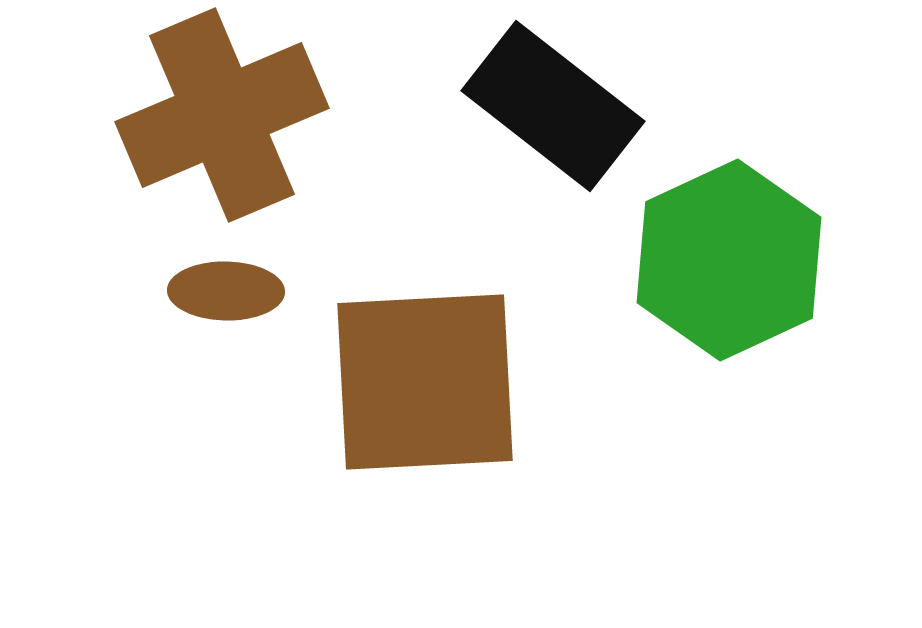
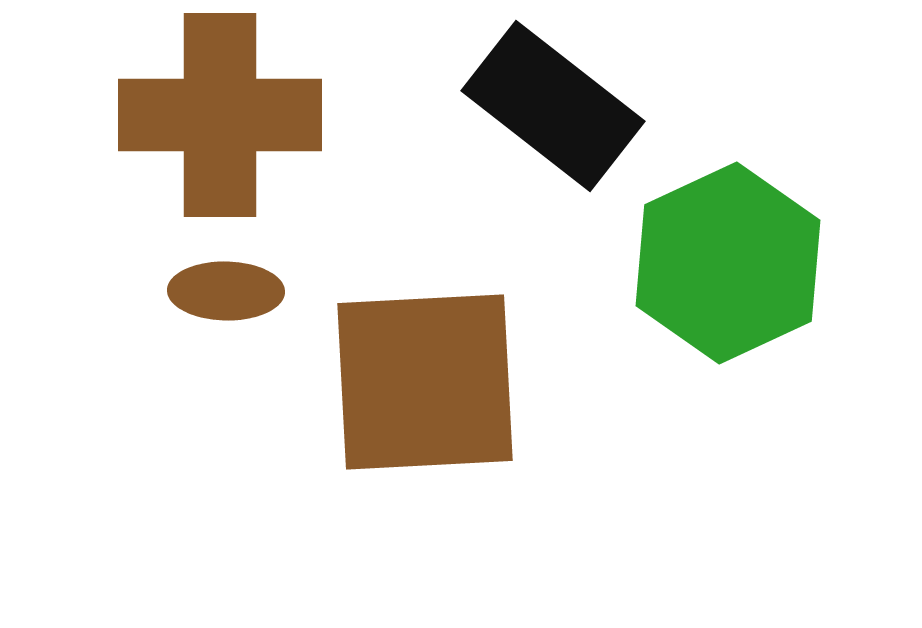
brown cross: moved 2 px left; rotated 23 degrees clockwise
green hexagon: moved 1 px left, 3 px down
